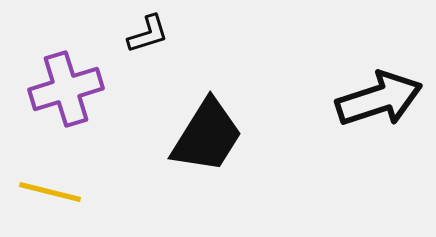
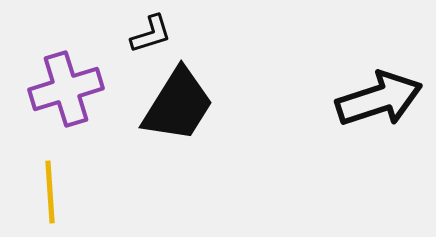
black L-shape: moved 3 px right
black trapezoid: moved 29 px left, 31 px up
yellow line: rotated 72 degrees clockwise
